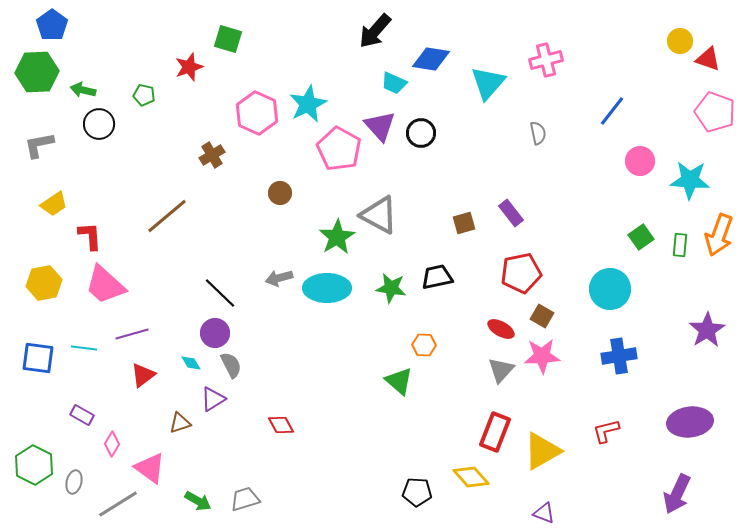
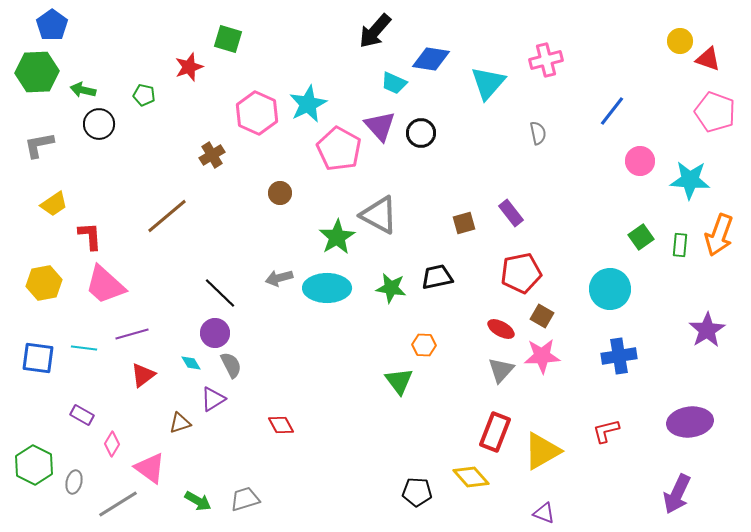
green triangle at (399, 381): rotated 12 degrees clockwise
